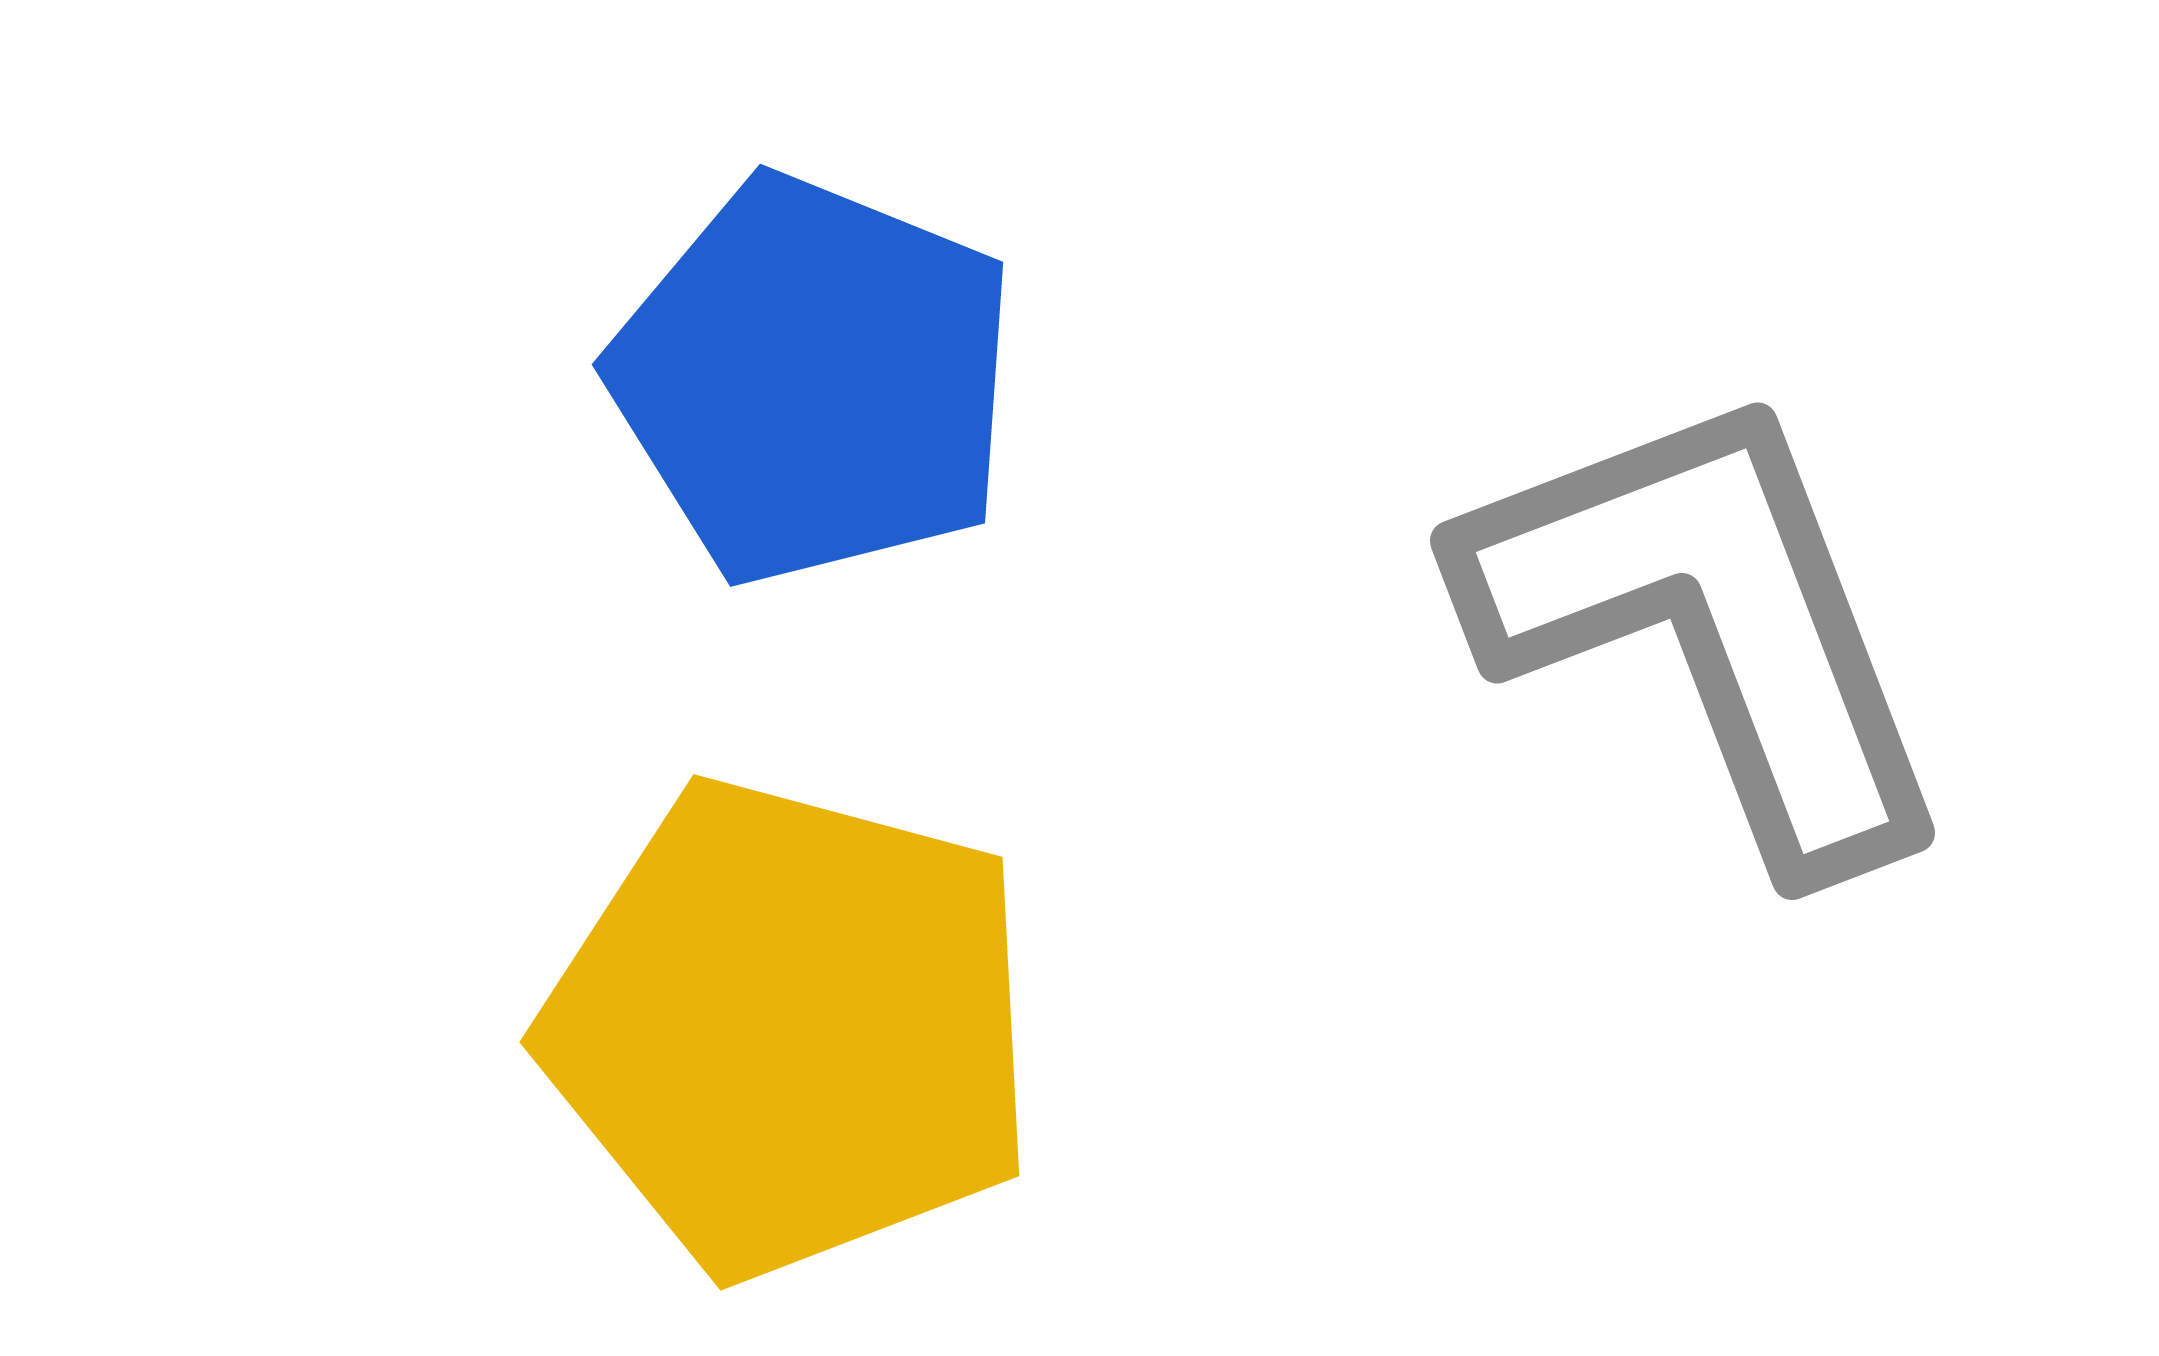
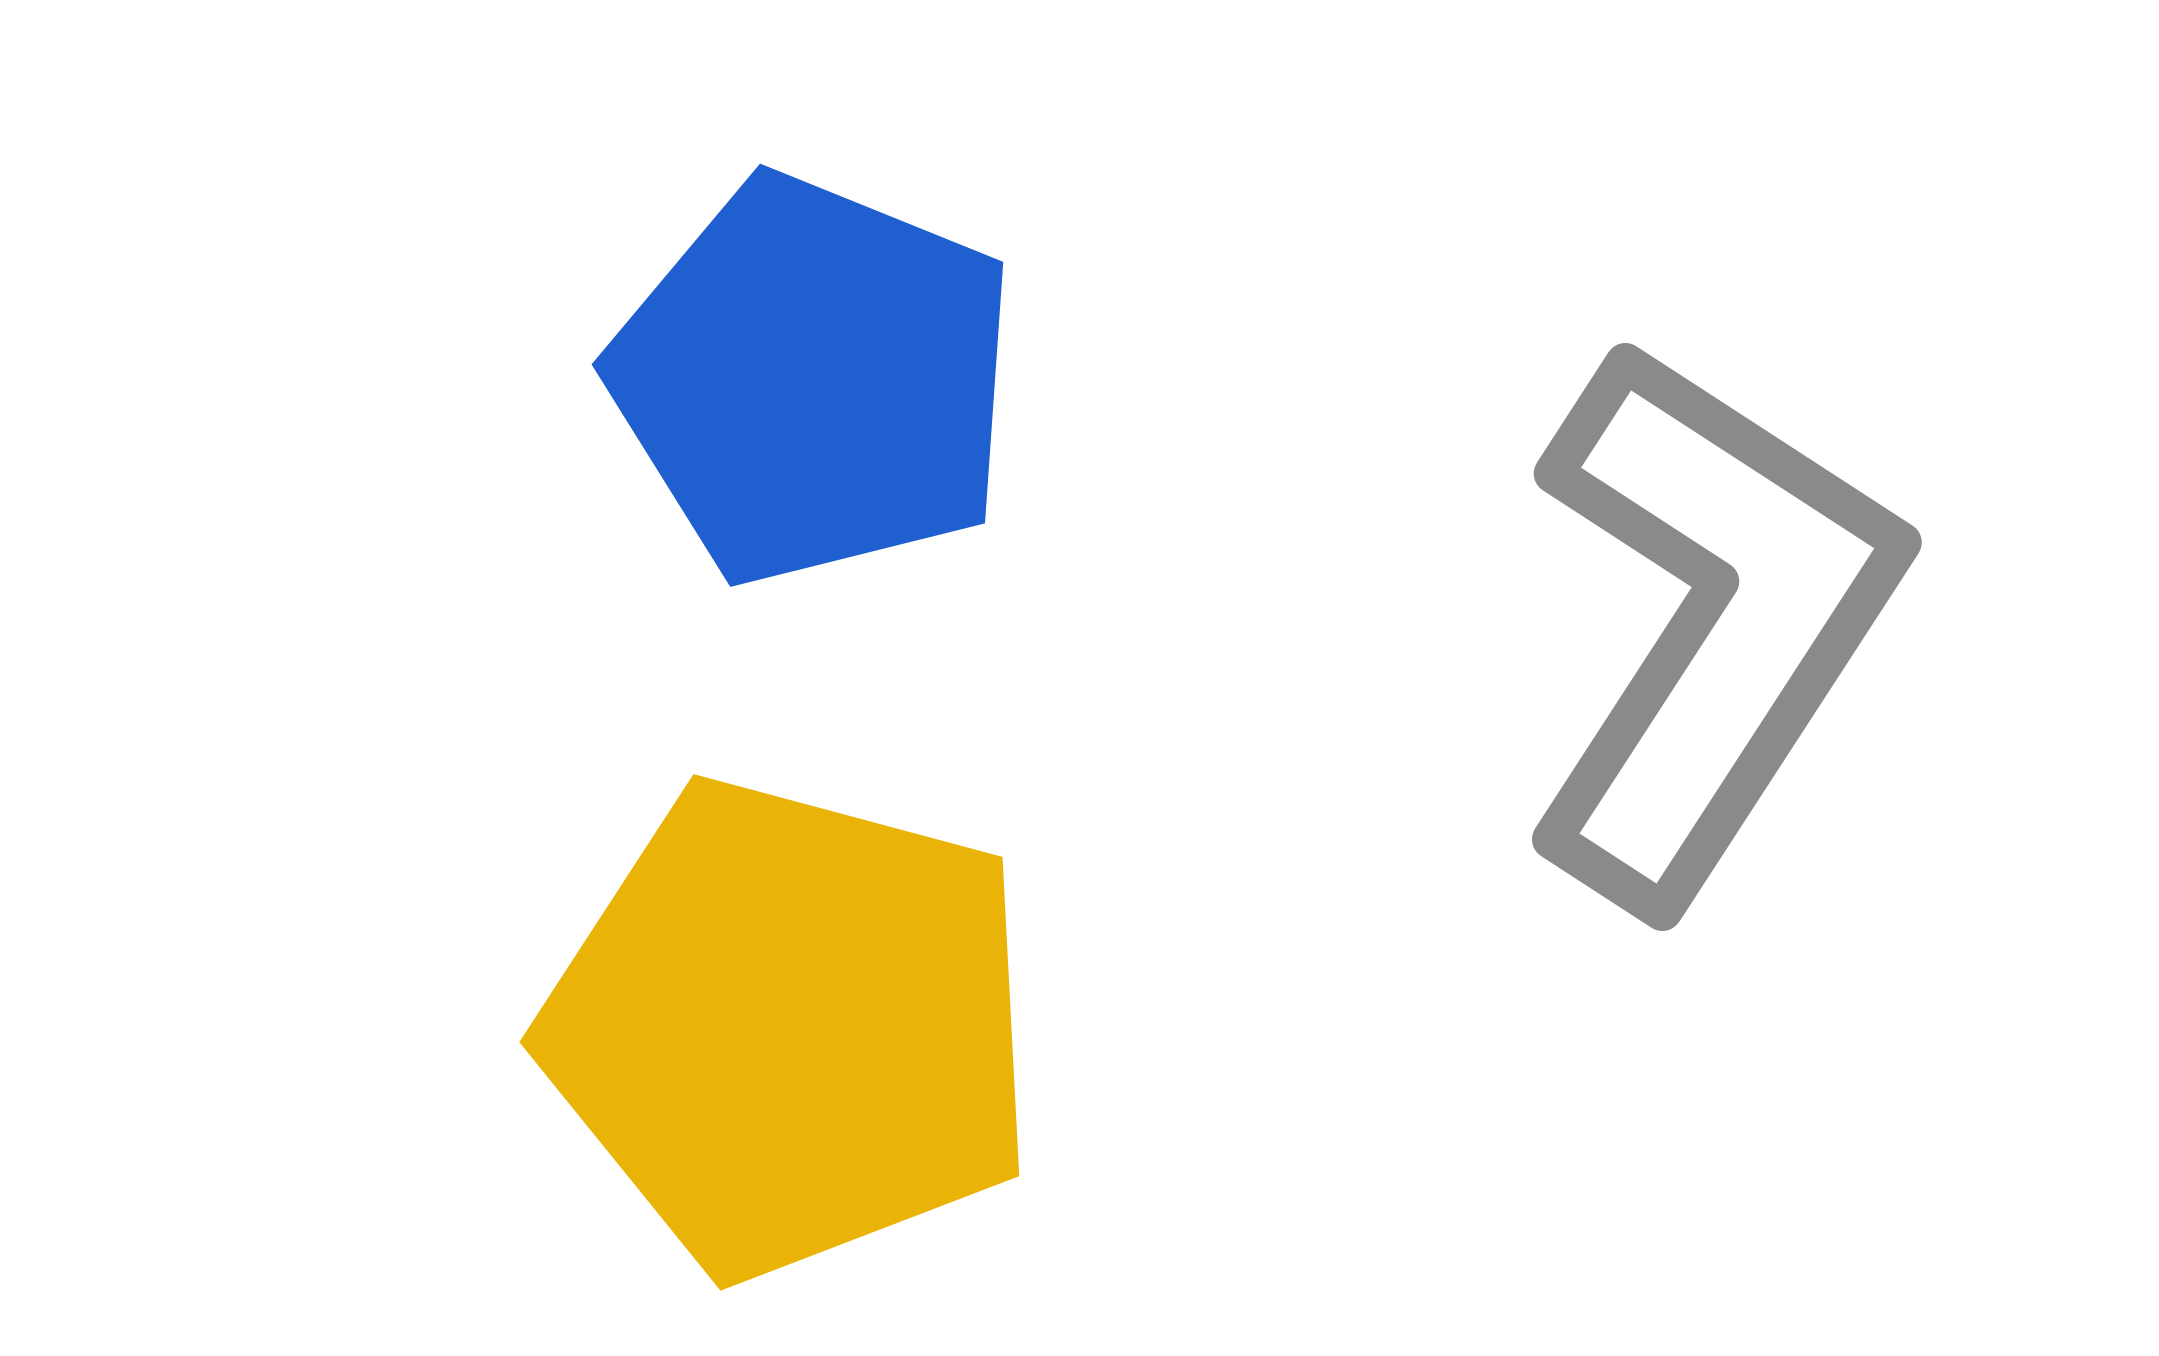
gray L-shape: moved 2 px up; rotated 54 degrees clockwise
